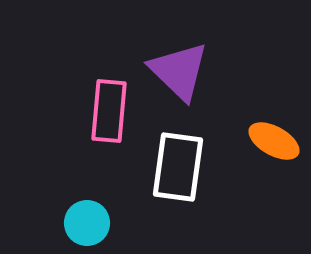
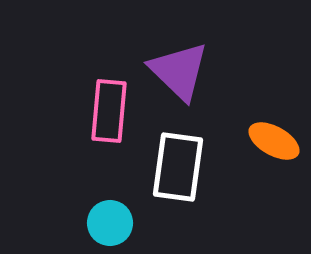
cyan circle: moved 23 px right
